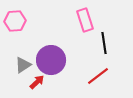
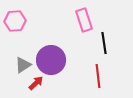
pink rectangle: moved 1 px left
red line: rotated 60 degrees counterclockwise
red arrow: moved 1 px left, 1 px down
